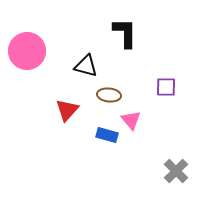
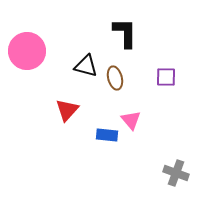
purple square: moved 10 px up
brown ellipse: moved 6 px right, 17 px up; rotated 70 degrees clockwise
blue rectangle: rotated 10 degrees counterclockwise
gray cross: moved 2 px down; rotated 25 degrees counterclockwise
